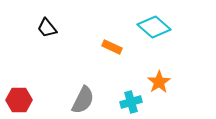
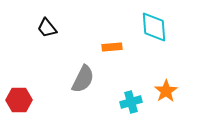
cyan diamond: rotated 44 degrees clockwise
orange rectangle: rotated 30 degrees counterclockwise
orange star: moved 7 px right, 9 px down
gray semicircle: moved 21 px up
